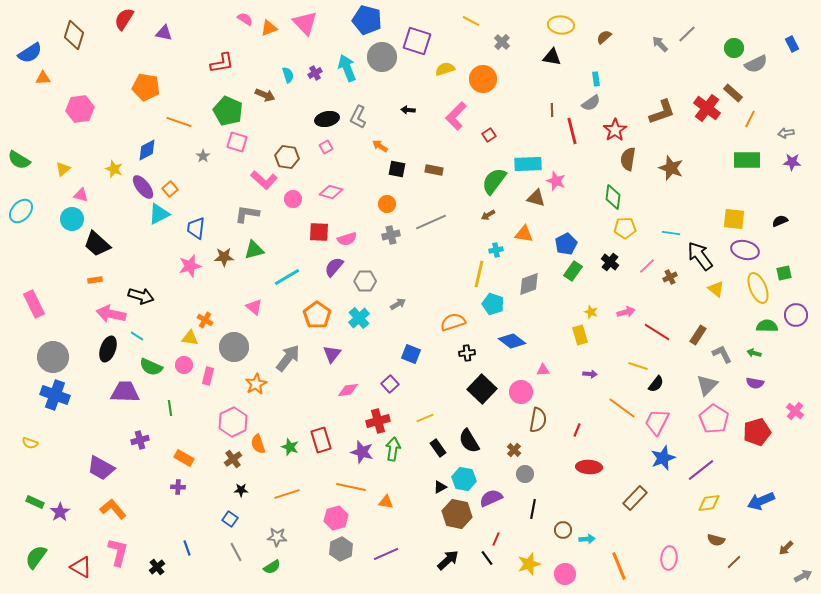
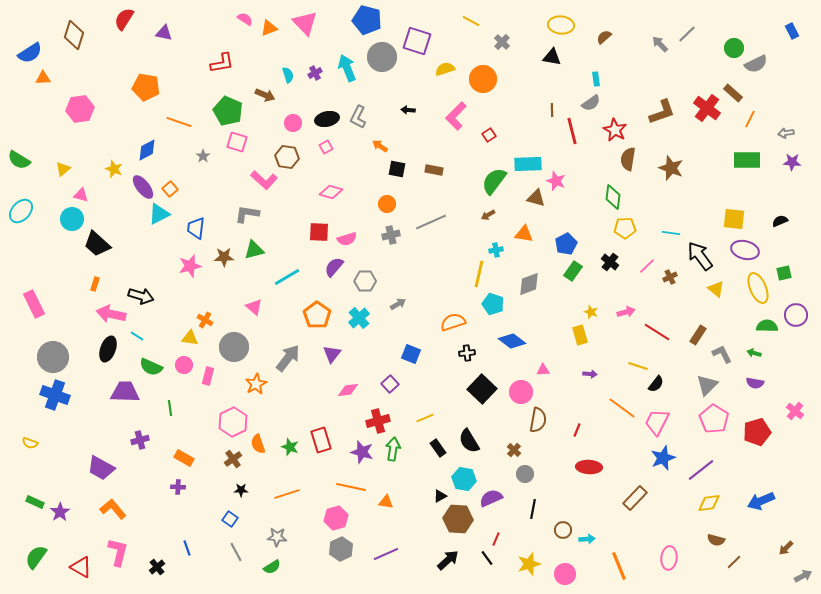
blue rectangle at (792, 44): moved 13 px up
red star at (615, 130): rotated 10 degrees counterclockwise
pink circle at (293, 199): moved 76 px up
orange rectangle at (95, 280): moved 4 px down; rotated 64 degrees counterclockwise
black triangle at (440, 487): moved 9 px down
brown hexagon at (457, 514): moved 1 px right, 5 px down; rotated 8 degrees counterclockwise
